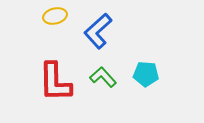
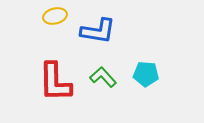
blue L-shape: rotated 129 degrees counterclockwise
